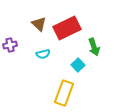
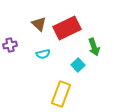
yellow rectangle: moved 3 px left, 1 px down
